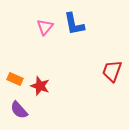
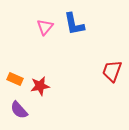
red star: rotated 30 degrees counterclockwise
